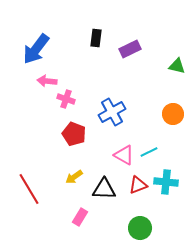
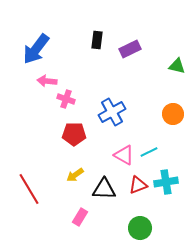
black rectangle: moved 1 px right, 2 px down
red pentagon: rotated 20 degrees counterclockwise
yellow arrow: moved 1 px right, 2 px up
cyan cross: rotated 15 degrees counterclockwise
